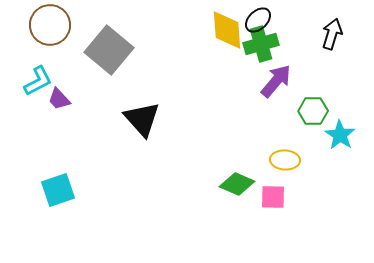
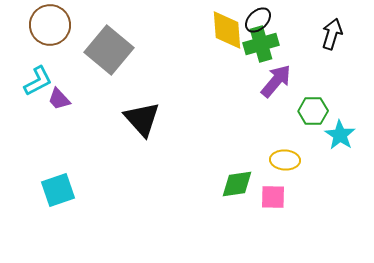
green diamond: rotated 32 degrees counterclockwise
